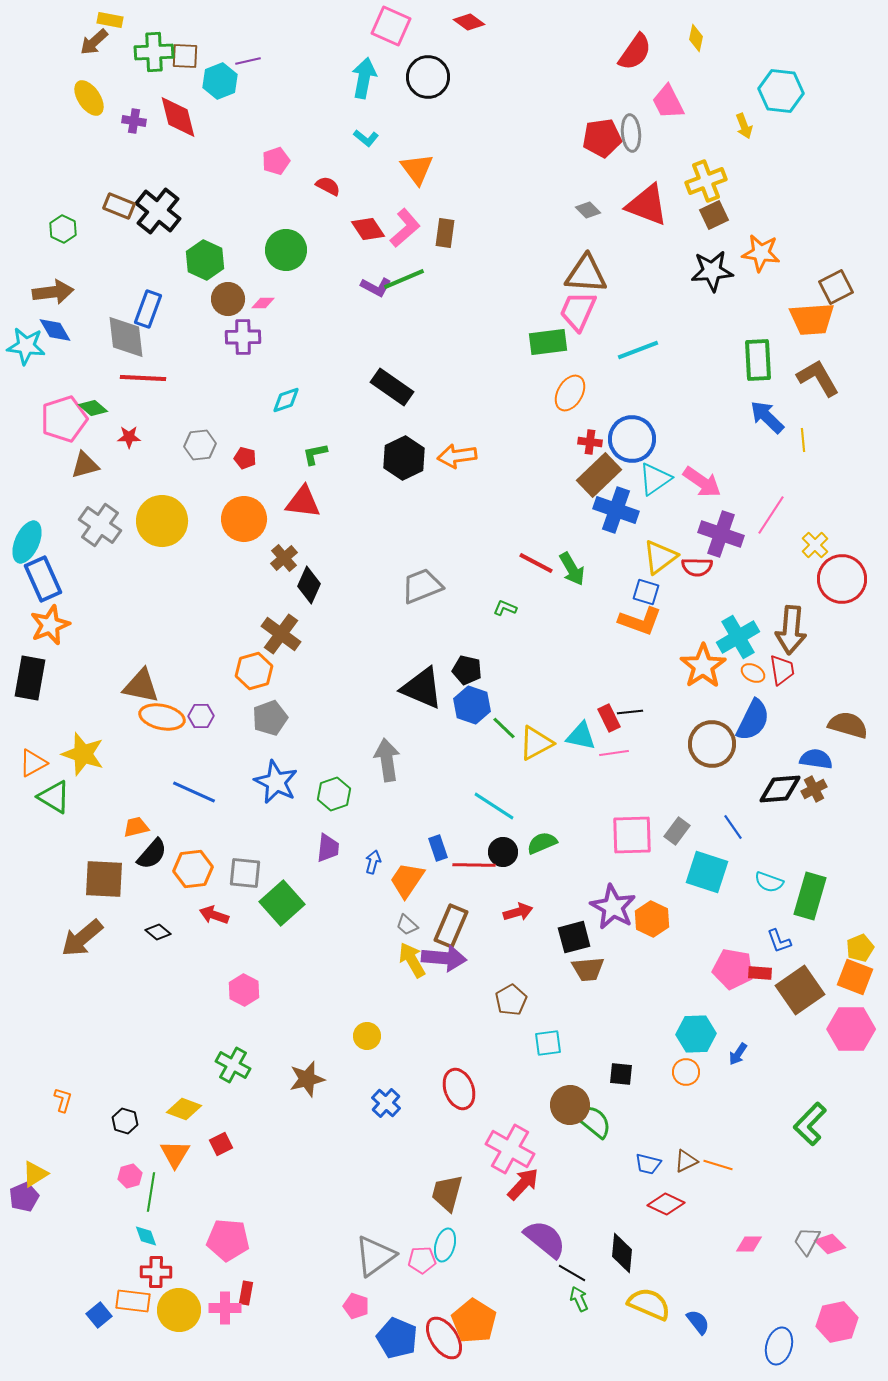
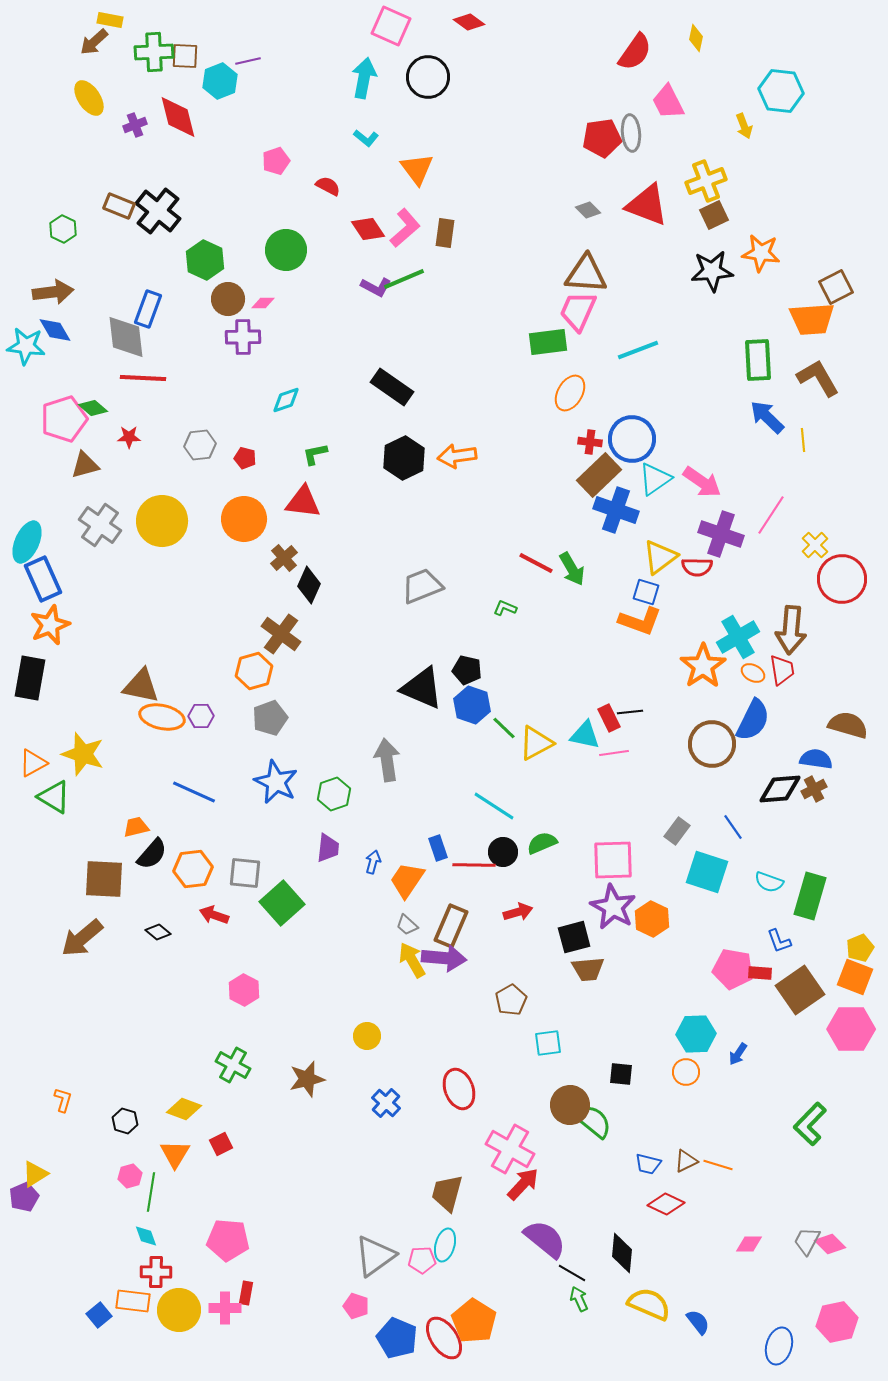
purple cross at (134, 121): moved 1 px right, 4 px down; rotated 30 degrees counterclockwise
cyan triangle at (581, 736): moved 4 px right, 1 px up
pink square at (632, 835): moved 19 px left, 25 px down
